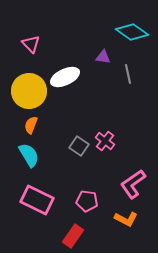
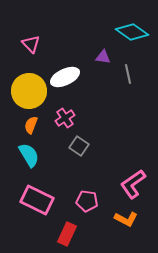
pink cross: moved 40 px left, 23 px up; rotated 18 degrees clockwise
red rectangle: moved 6 px left, 2 px up; rotated 10 degrees counterclockwise
